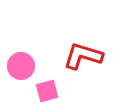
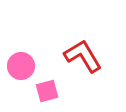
red L-shape: rotated 42 degrees clockwise
